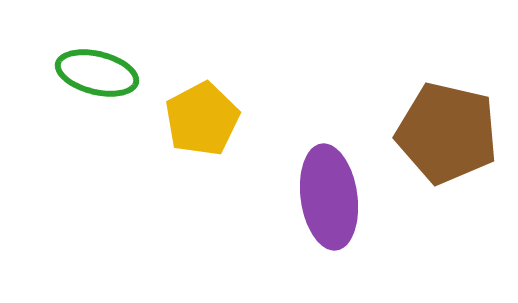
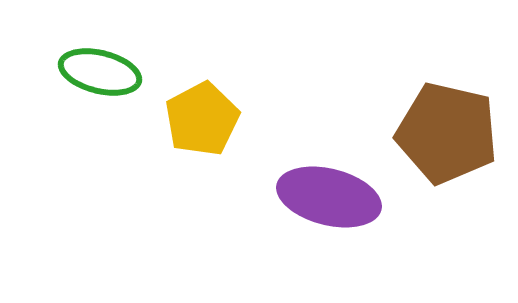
green ellipse: moved 3 px right, 1 px up
purple ellipse: rotated 68 degrees counterclockwise
